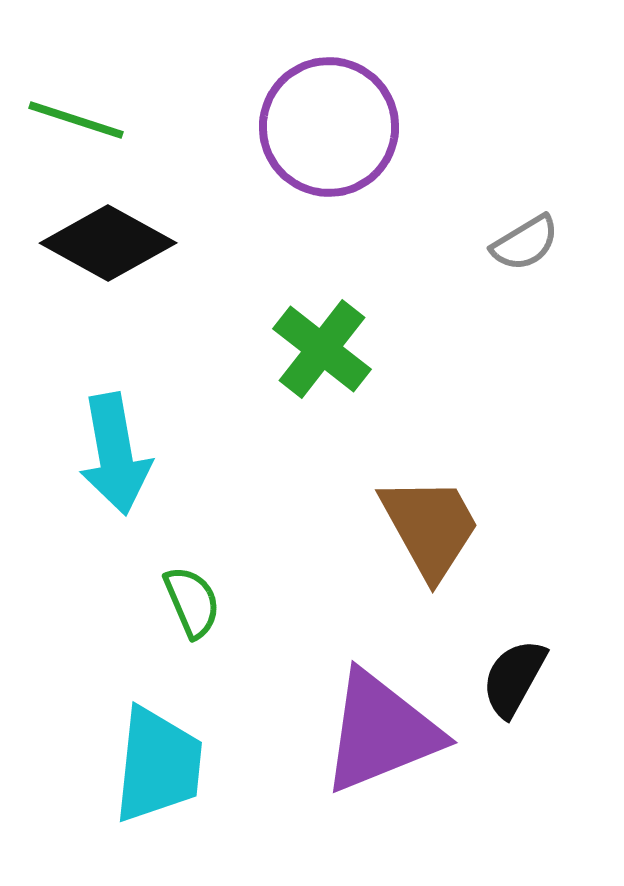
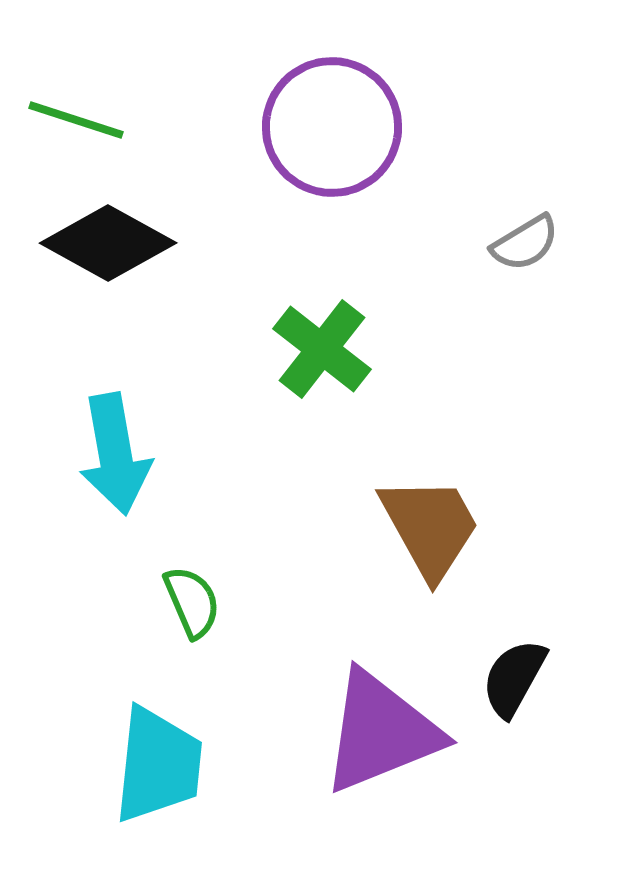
purple circle: moved 3 px right
